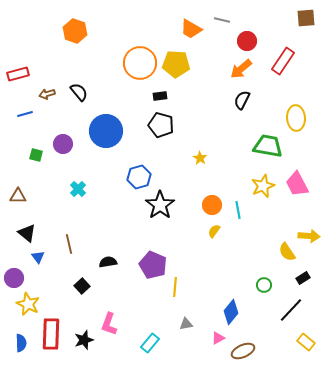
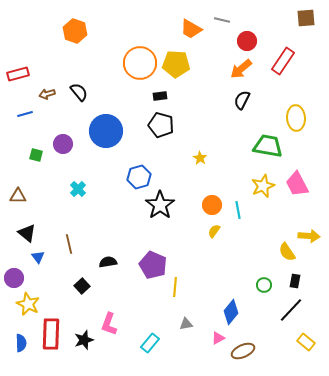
black rectangle at (303, 278): moved 8 px left, 3 px down; rotated 48 degrees counterclockwise
